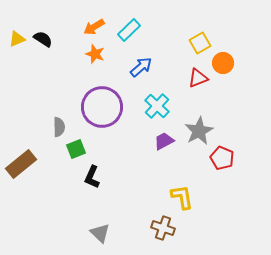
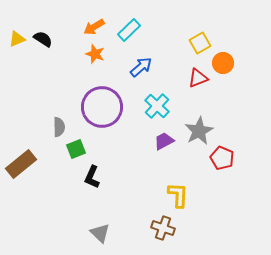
yellow L-shape: moved 4 px left, 2 px up; rotated 12 degrees clockwise
